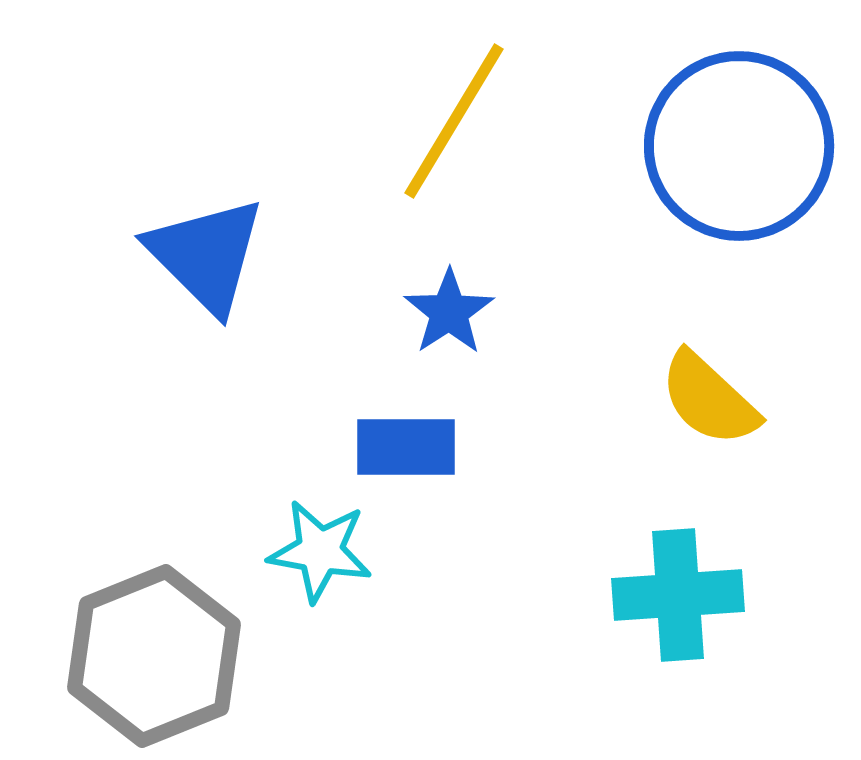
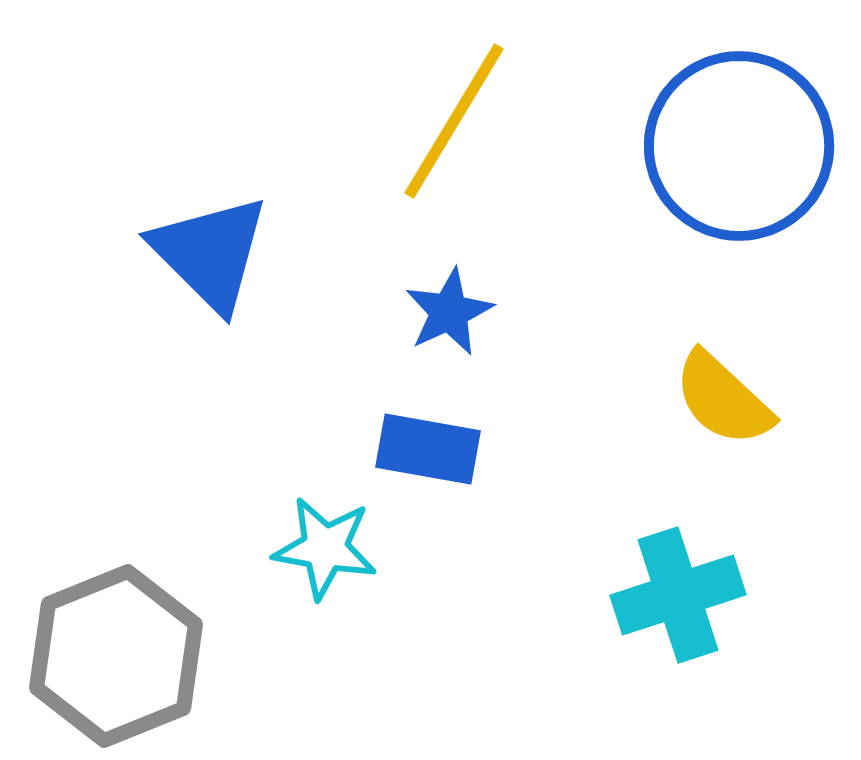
blue triangle: moved 4 px right, 2 px up
blue star: rotated 8 degrees clockwise
yellow semicircle: moved 14 px right
blue rectangle: moved 22 px right, 2 px down; rotated 10 degrees clockwise
cyan star: moved 5 px right, 3 px up
cyan cross: rotated 14 degrees counterclockwise
gray hexagon: moved 38 px left
